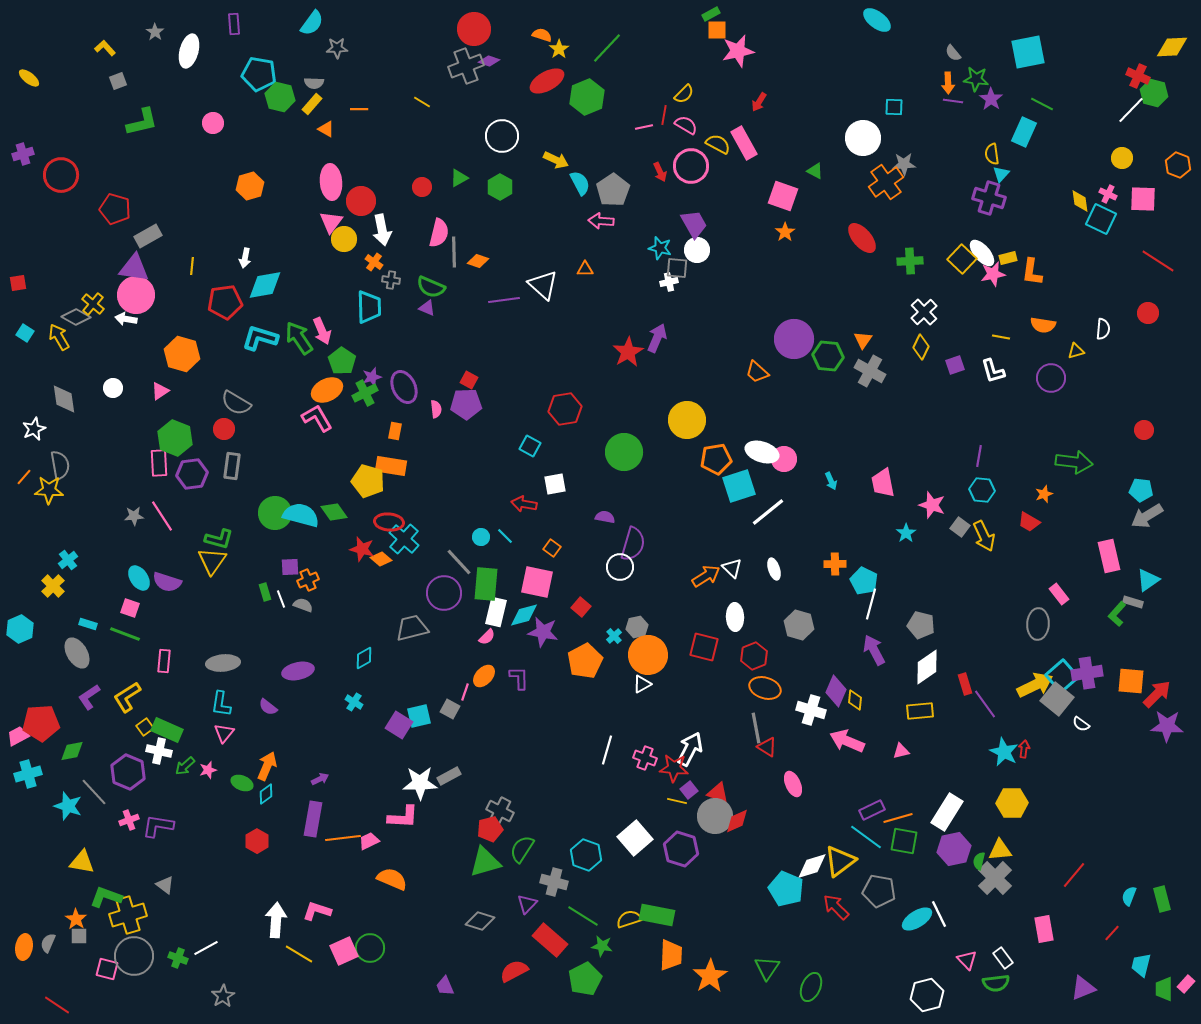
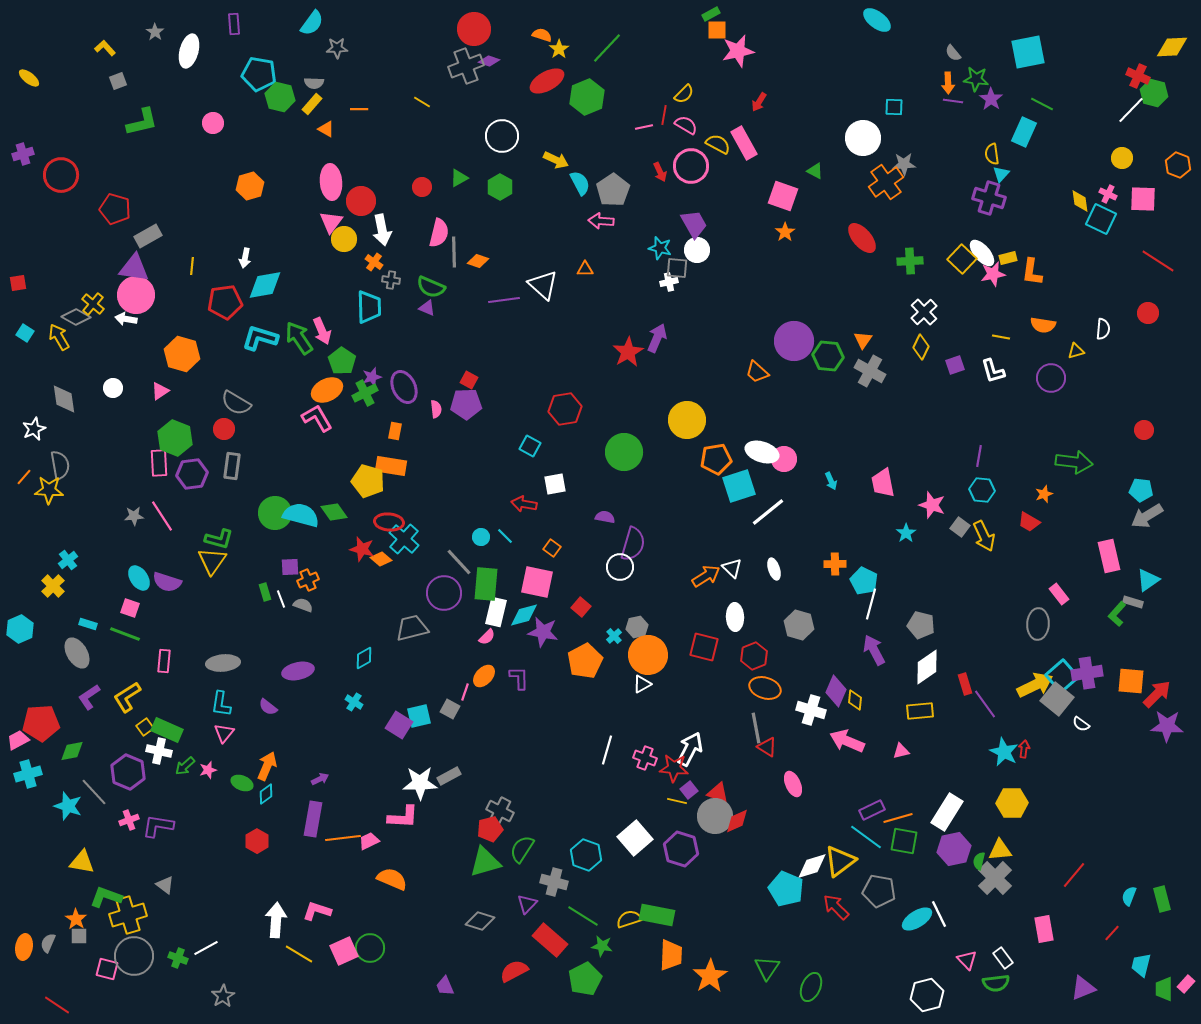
purple circle at (794, 339): moved 2 px down
pink trapezoid at (18, 736): moved 4 px down
